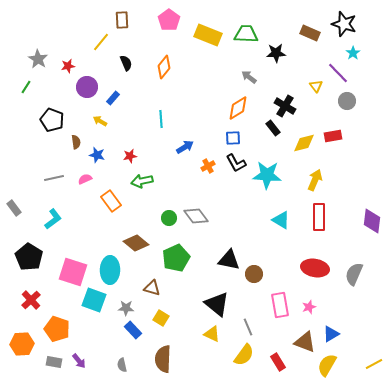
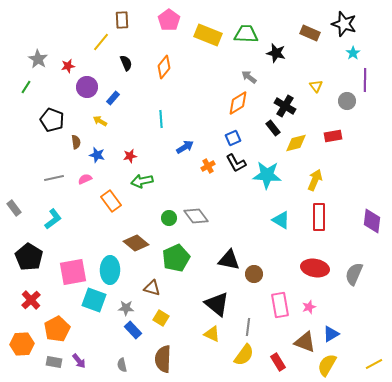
black star at (276, 53): rotated 18 degrees clockwise
purple line at (338, 73): moved 27 px right, 7 px down; rotated 45 degrees clockwise
orange diamond at (238, 108): moved 5 px up
blue square at (233, 138): rotated 21 degrees counterclockwise
yellow diamond at (304, 143): moved 8 px left
pink square at (73, 272): rotated 28 degrees counterclockwise
gray line at (248, 327): rotated 30 degrees clockwise
orange pentagon at (57, 329): rotated 25 degrees clockwise
